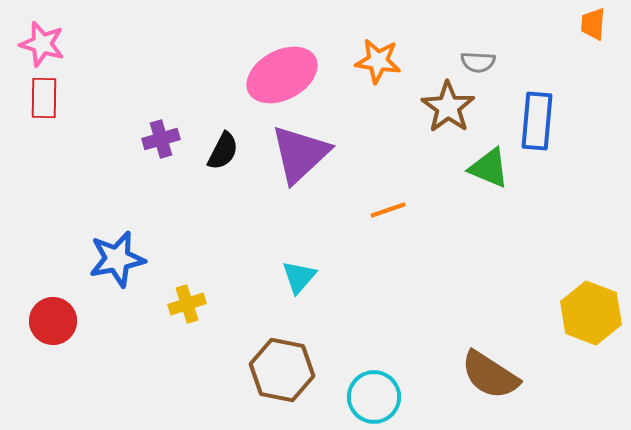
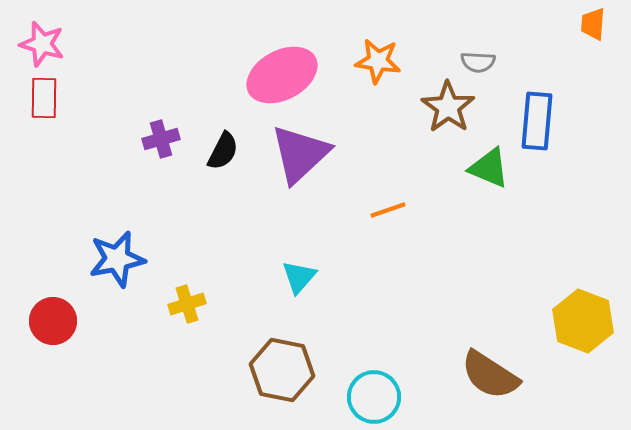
yellow hexagon: moved 8 px left, 8 px down
